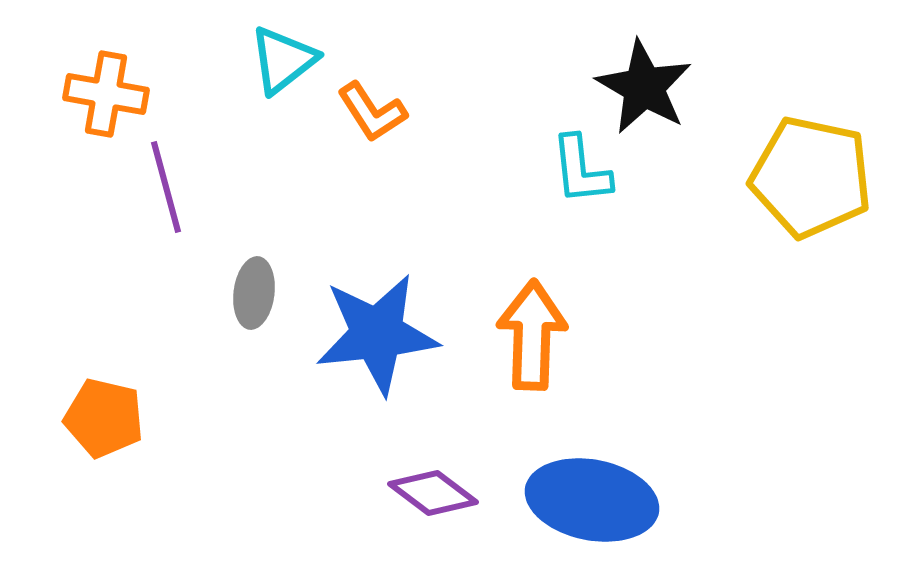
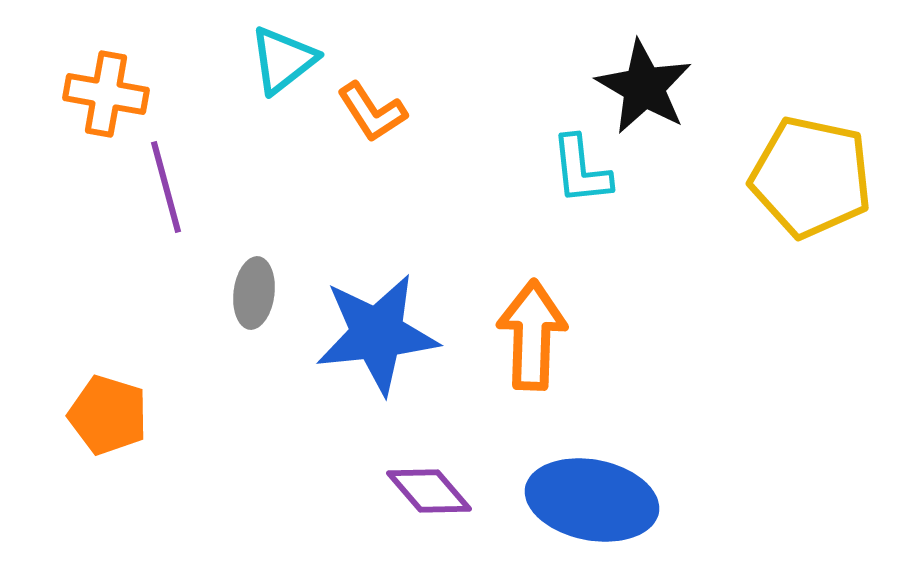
orange pentagon: moved 4 px right, 3 px up; rotated 4 degrees clockwise
purple diamond: moved 4 px left, 2 px up; rotated 12 degrees clockwise
